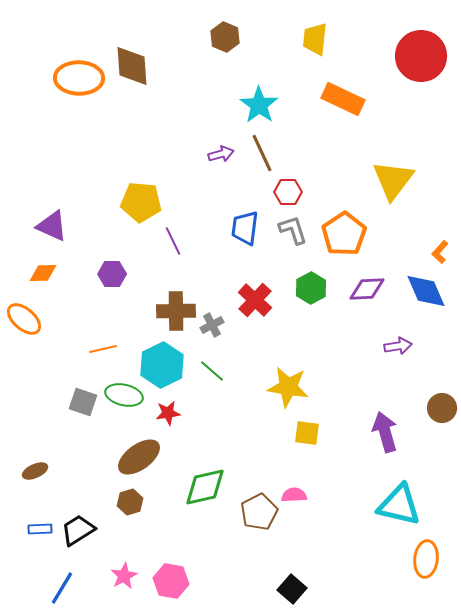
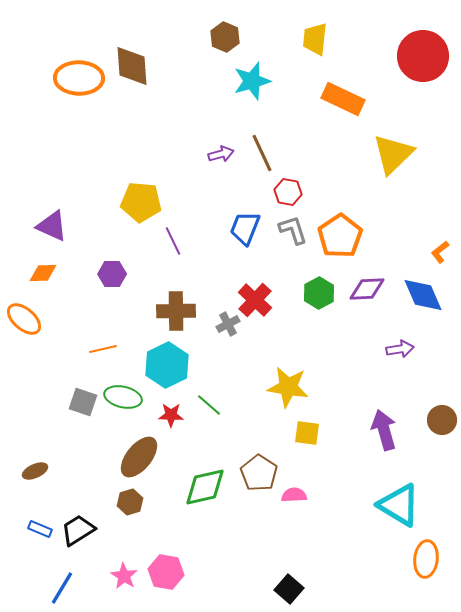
red circle at (421, 56): moved 2 px right
cyan star at (259, 105): moved 7 px left, 24 px up; rotated 21 degrees clockwise
yellow triangle at (393, 180): moved 26 px up; rotated 9 degrees clockwise
red hexagon at (288, 192): rotated 12 degrees clockwise
blue trapezoid at (245, 228): rotated 15 degrees clockwise
orange pentagon at (344, 234): moved 4 px left, 2 px down
orange L-shape at (440, 252): rotated 10 degrees clockwise
green hexagon at (311, 288): moved 8 px right, 5 px down
blue diamond at (426, 291): moved 3 px left, 4 px down
gray cross at (212, 325): moved 16 px right, 1 px up
purple arrow at (398, 346): moved 2 px right, 3 px down
cyan hexagon at (162, 365): moved 5 px right
green line at (212, 371): moved 3 px left, 34 px down
green ellipse at (124, 395): moved 1 px left, 2 px down
brown circle at (442, 408): moved 12 px down
red star at (168, 413): moved 3 px right, 2 px down; rotated 10 degrees clockwise
purple arrow at (385, 432): moved 1 px left, 2 px up
brown ellipse at (139, 457): rotated 15 degrees counterclockwise
cyan triangle at (399, 505): rotated 18 degrees clockwise
brown pentagon at (259, 512): moved 39 px up; rotated 12 degrees counterclockwise
blue rectangle at (40, 529): rotated 25 degrees clockwise
pink star at (124, 576): rotated 12 degrees counterclockwise
pink hexagon at (171, 581): moved 5 px left, 9 px up
black square at (292, 589): moved 3 px left
